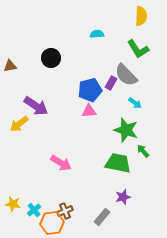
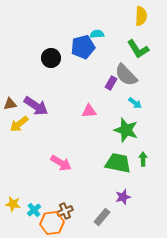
brown triangle: moved 38 px down
blue pentagon: moved 7 px left, 43 px up
green arrow: moved 8 px down; rotated 40 degrees clockwise
